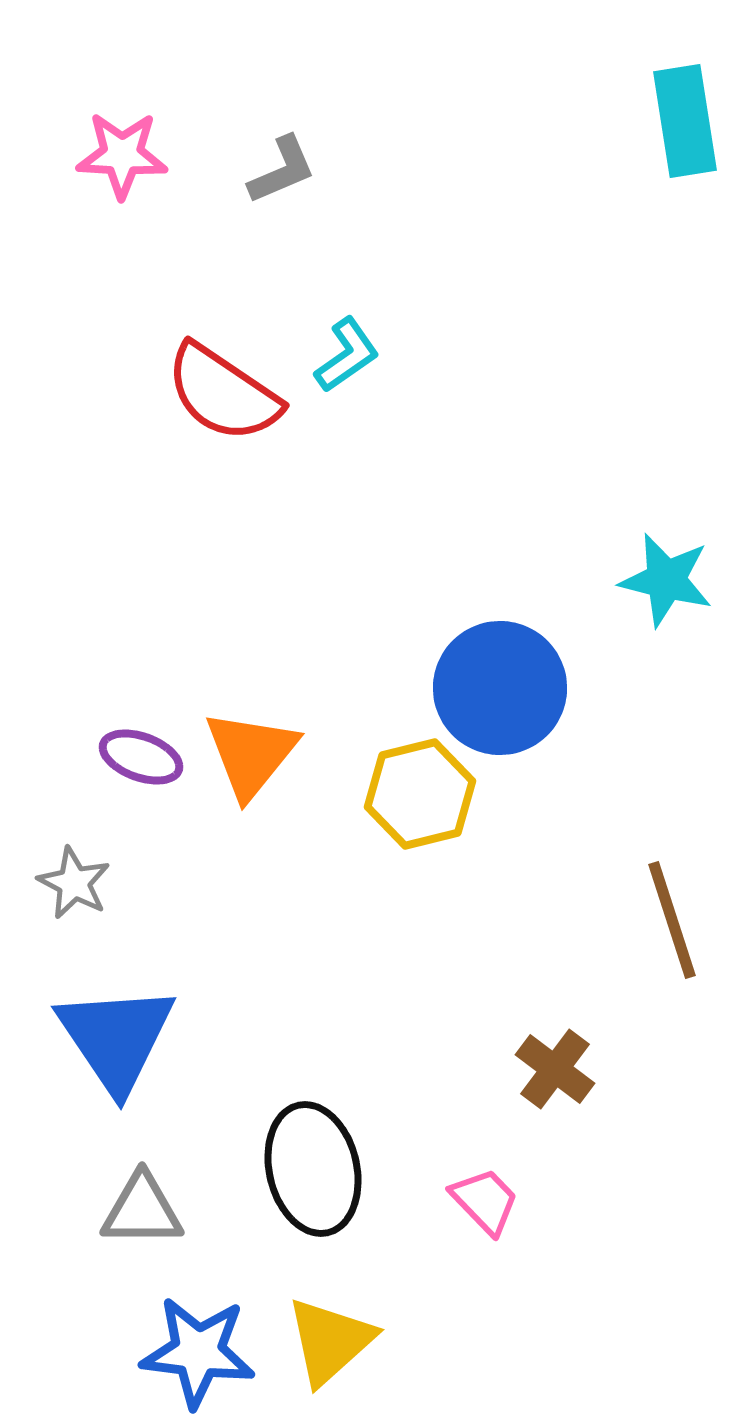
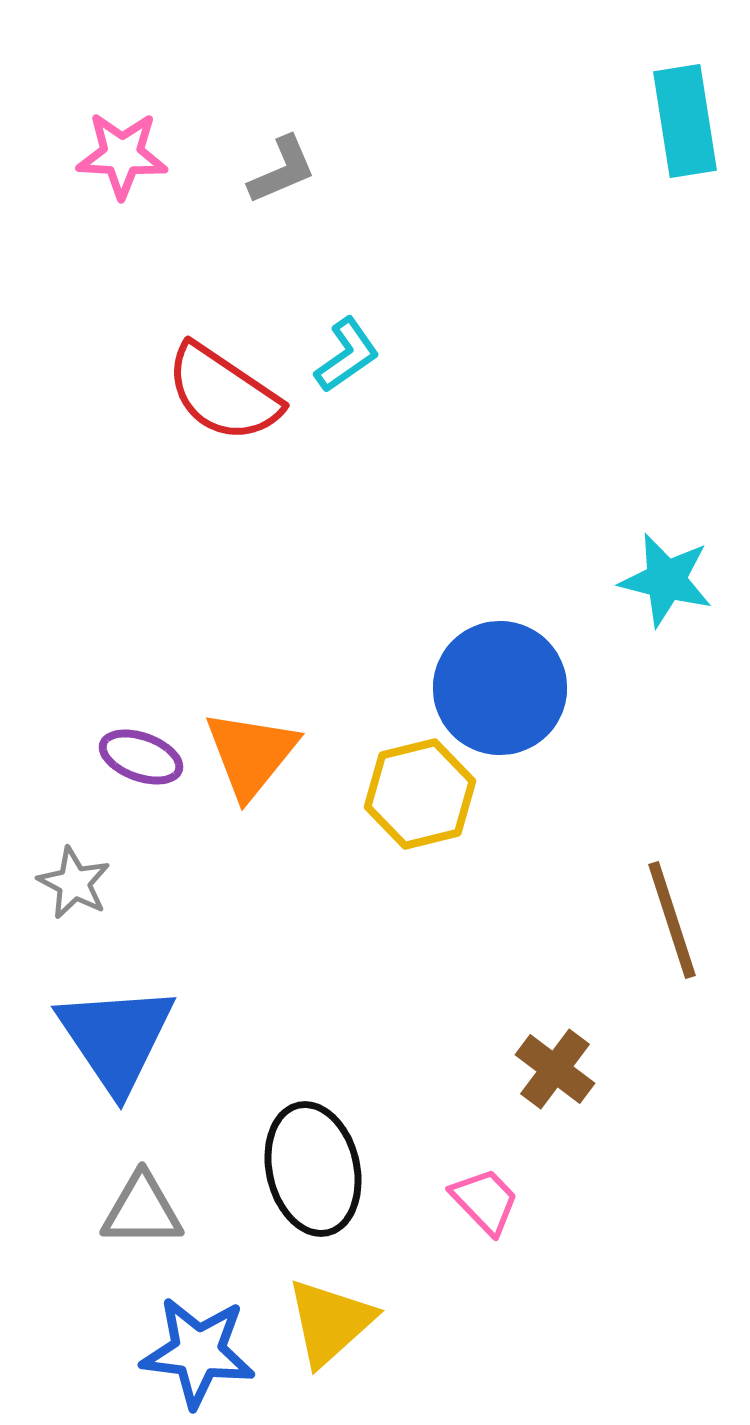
yellow triangle: moved 19 px up
